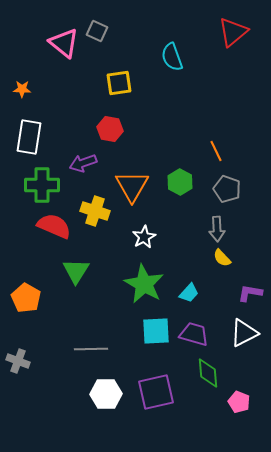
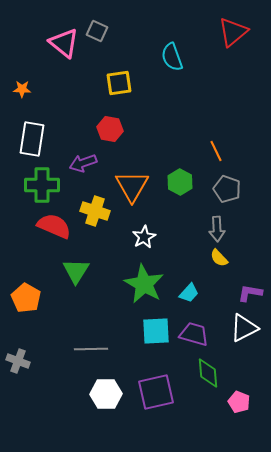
white rectangle: moved 3 px right, 2 px down
yellow semicircle: moved 3 px left
white triangle: moved 5 px up
